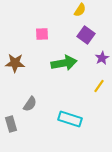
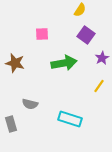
brown star: rotated 12 degrees clockwise
gray semicircle: rotated 70 degrees clockwise
